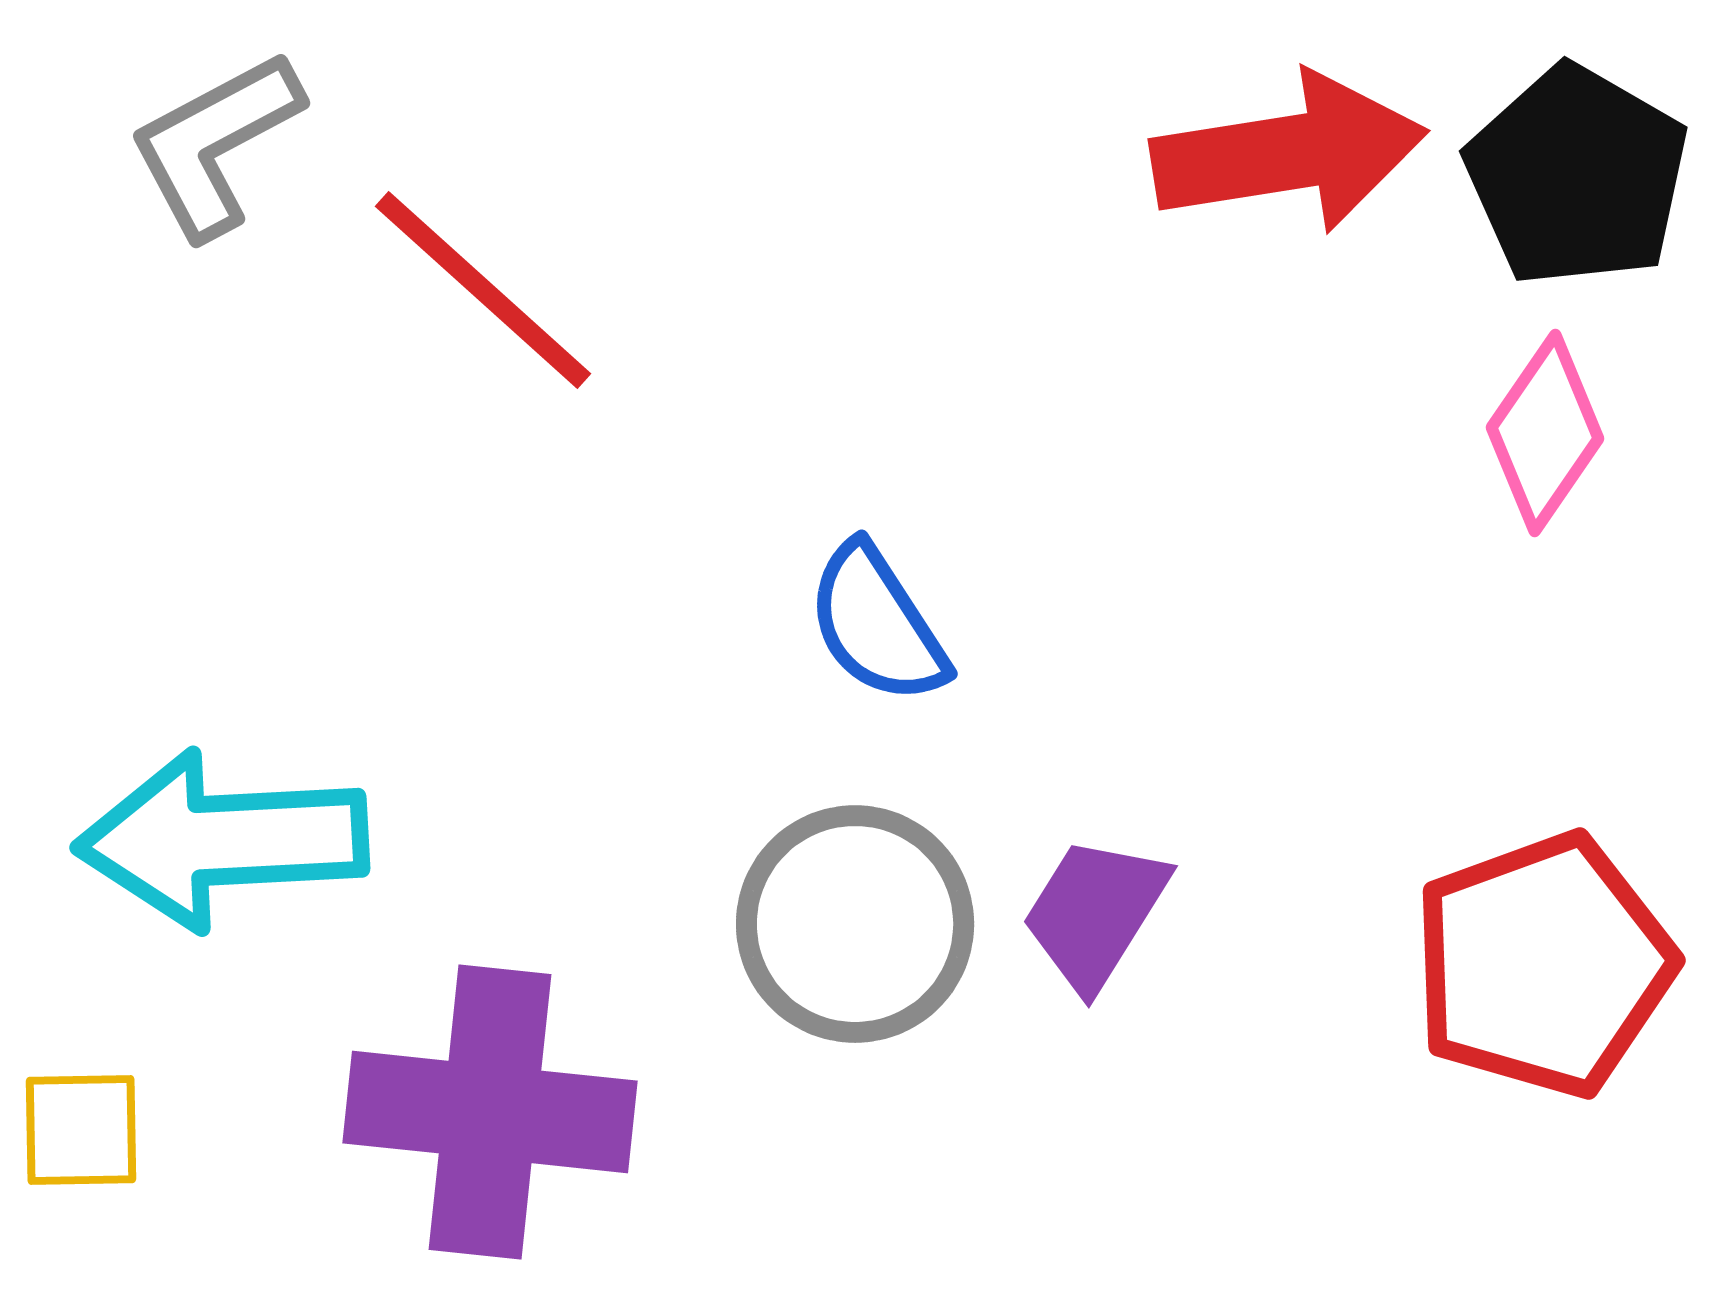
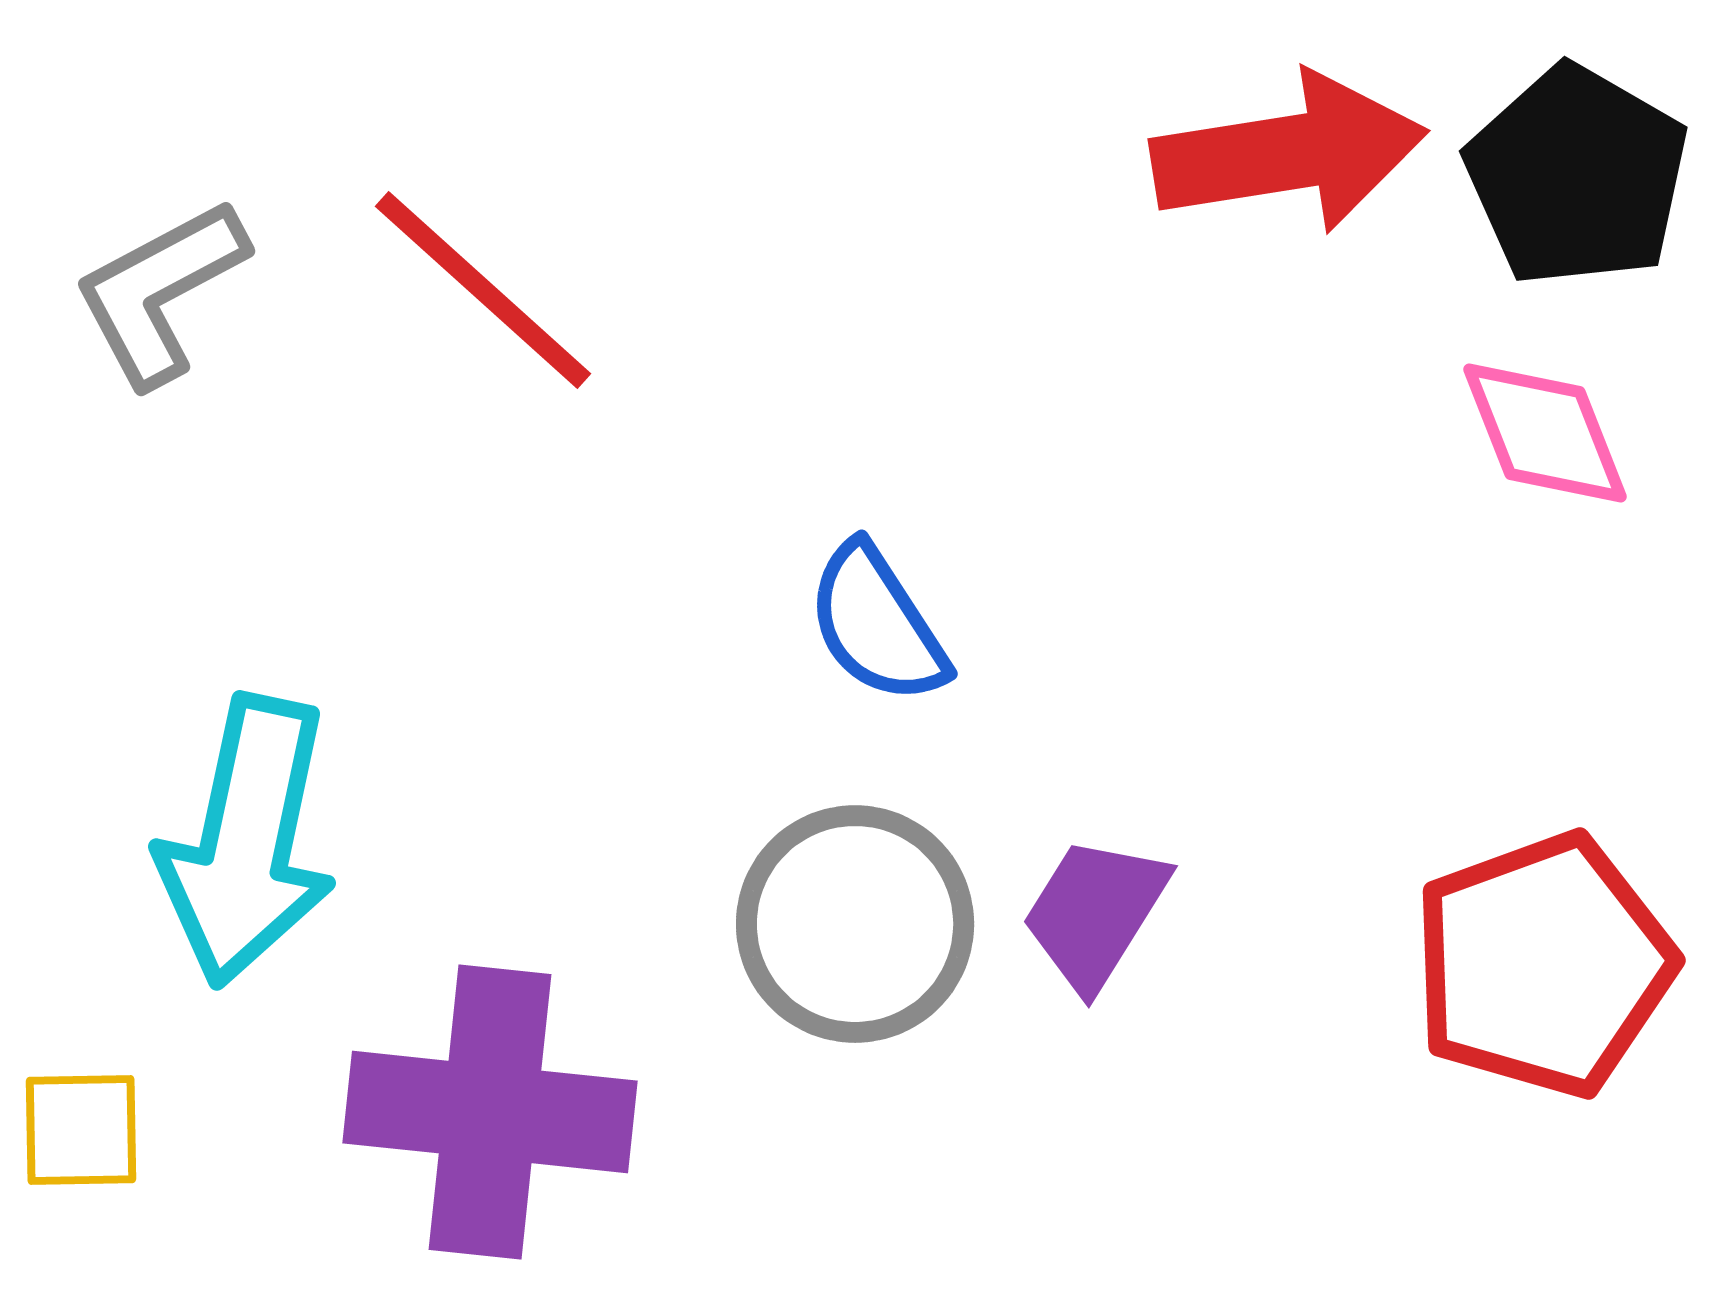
gray L-shape: moved 55 px left, 148 px down
pink diamond: rotated 56 degrees counterclockwise
cyan arrow: moved 25 px right, 1 px down; rotated 75 degrees counterclockwise
